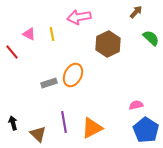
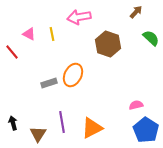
brown hexagon: rotated 15 degrees counterclockwise
purple line: moved 2 px left
brown triangle: rotated 18 degrees clockwise
